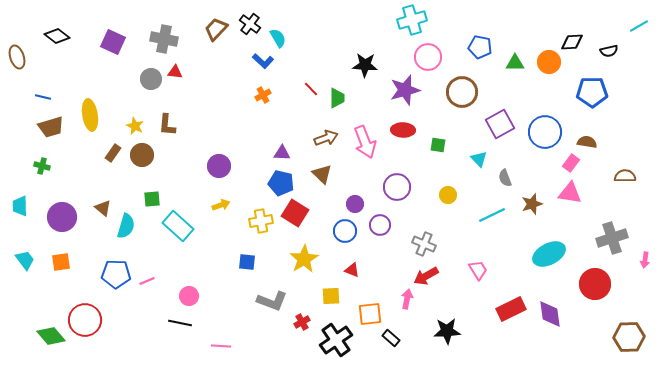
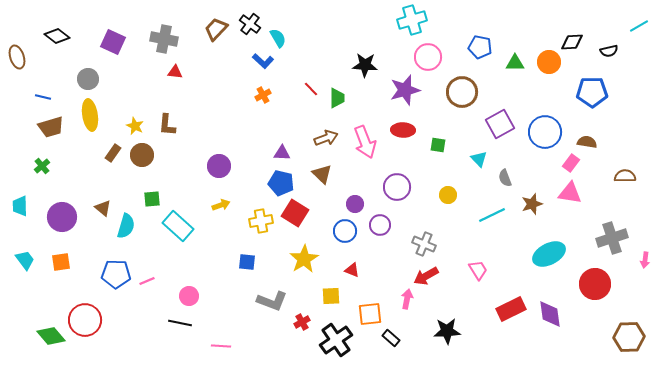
gray circle at (151, 79): moved 63 px left
green cross at (42, 166): rotated 35 degrees clockwise
